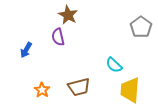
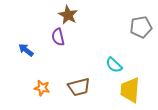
gray pentagon: rotated 25 degrees clockwise
blue arrow: rotated 98 degrees clockwise
orange star: moved 2 px up; rotated 21 degrees counterclockwise
